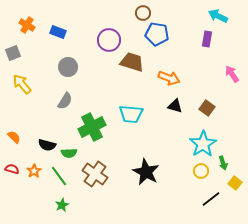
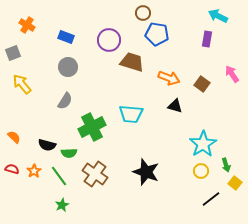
blue rectangle: moved 8 px right, 5 px down
brown square: moved 5 px left, 24 px up
green arrow: moved 3 px right, 2 px down
black star: rotated 8 degrees counterclockwise
